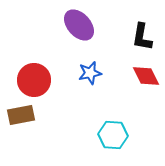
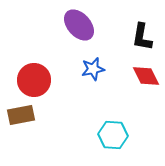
blue star: moved 3 px right, 4 px up
